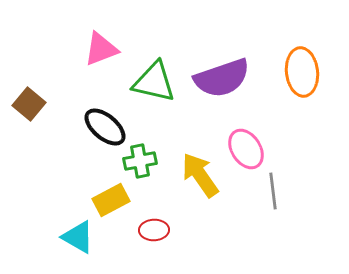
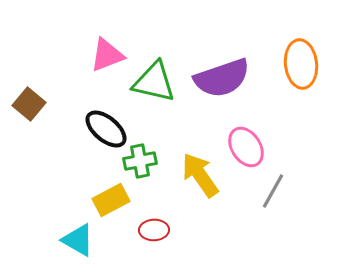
pink triangle: moved 6 px right, 6 px down
orange ellipse: moved 1 px left, 8 px up
black ellipse: moved 1 px right, 2 px down
pink ellipse: moved 2 px up
gray line: rotated 36 degrees clockwise
cyan triangle: moved 3 px down
